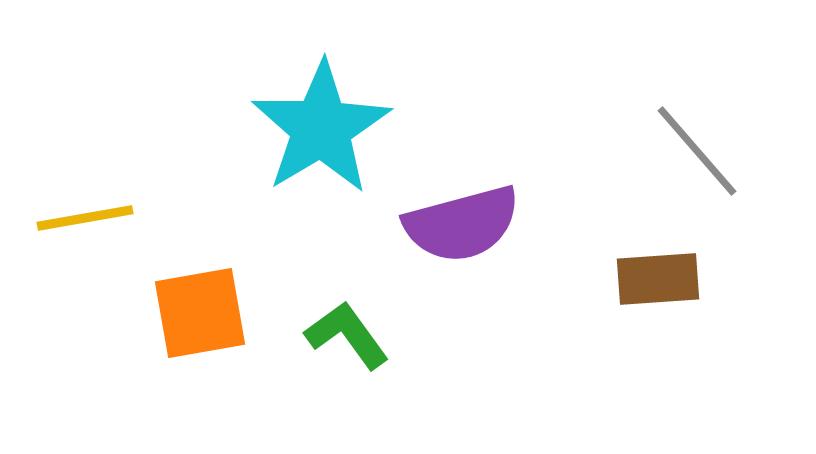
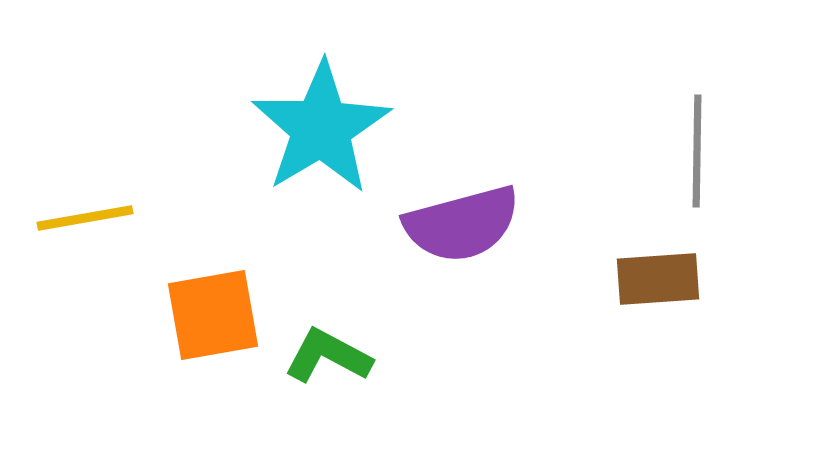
gray line: rotated 42 degrees clockwise
orange square: moved 13 px right, 2 px down
green L-shape: moved 19 px left, 21 px down; rotated 26 degrees counterclockwise
